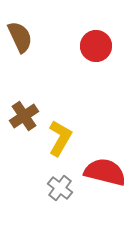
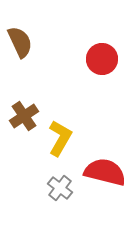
brown semicircle: moved 5 px down
red circle: moved 6 px right, 13 px down
